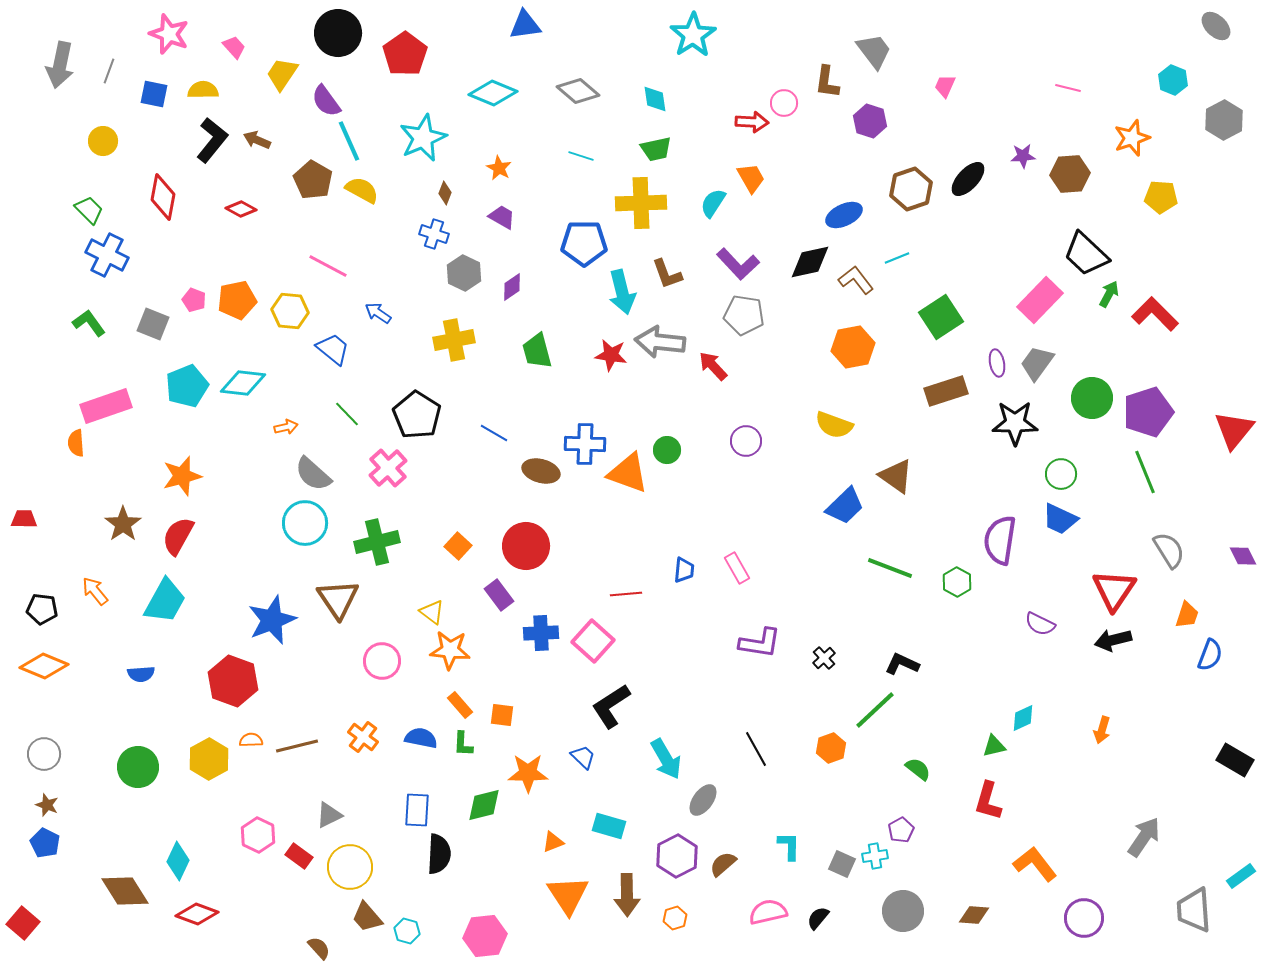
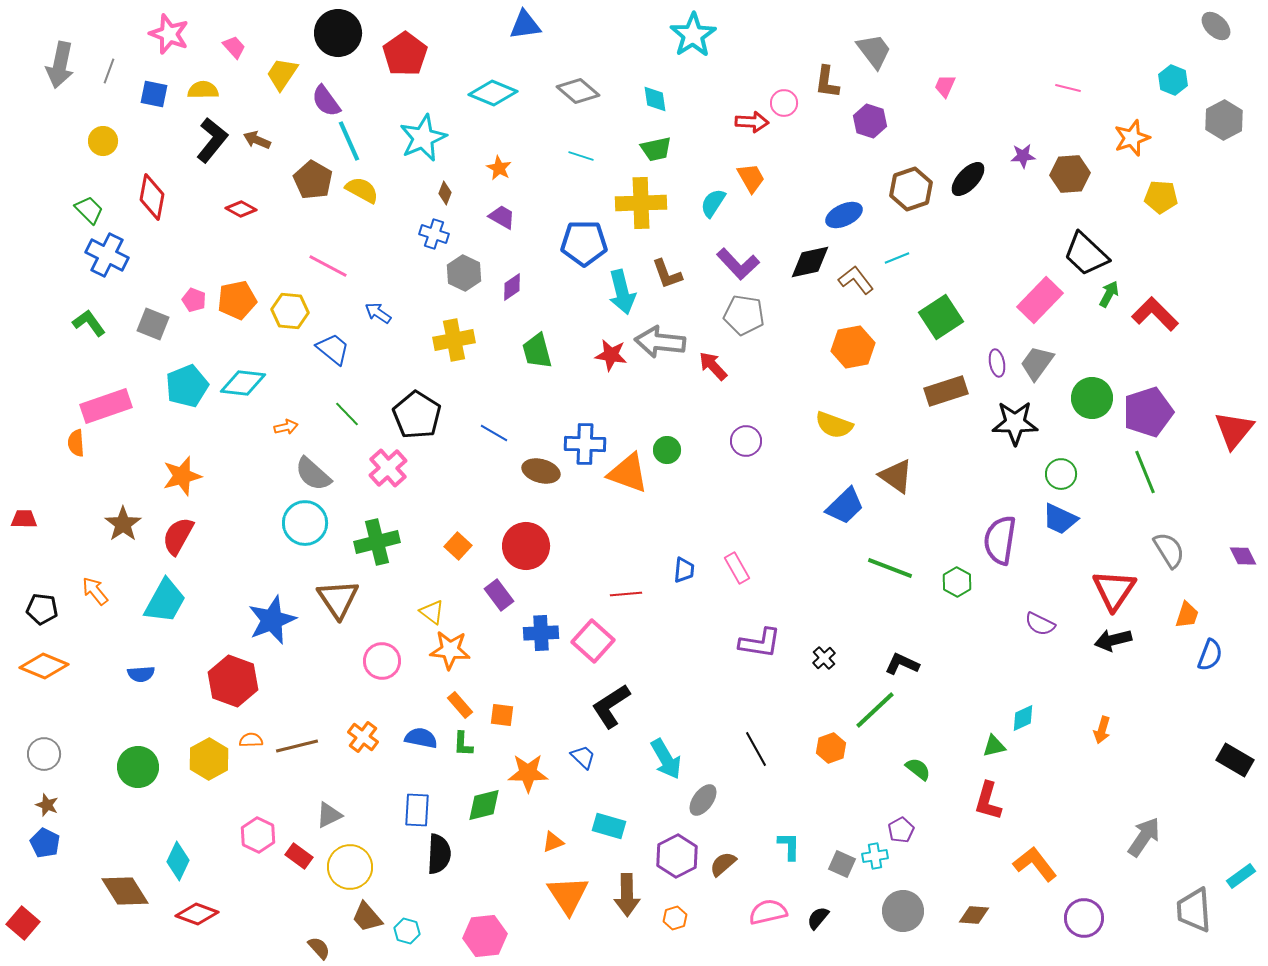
red diamond at (163, 197): moved 11 px left
